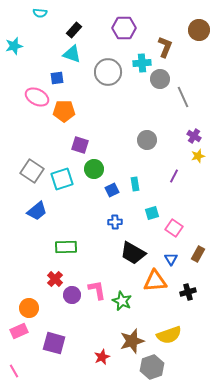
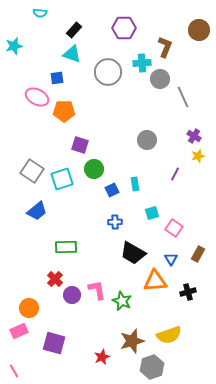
purple line at (174, 176): moved 1 px right, 2 px up
